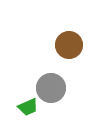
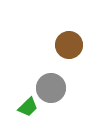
green trapezoid: rotated 20 degrees counterclockwise
